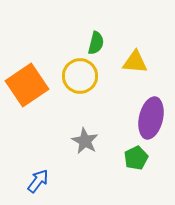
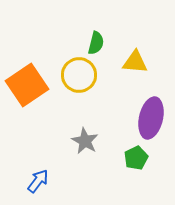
yellow circle: moved 1 px left, 1 px up
